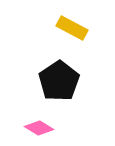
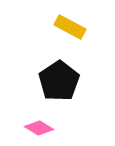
yellow rectangle: moved 2 px left, 1 px up
